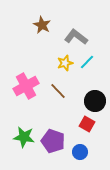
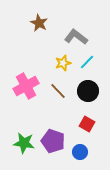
brown star: moved 3 px left, 2 px up
yellow star: moved 2 px left
black circle: moved 7 px left, 10 px up
green star: moved 6 px down
